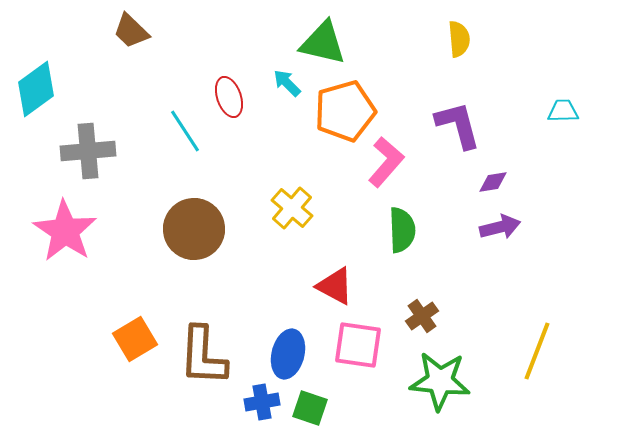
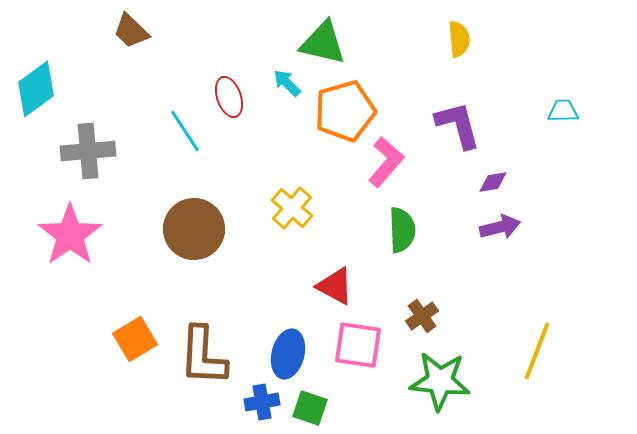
pink star: moved 5 px right, 4 px down; rotated 4 degrees clockwise
